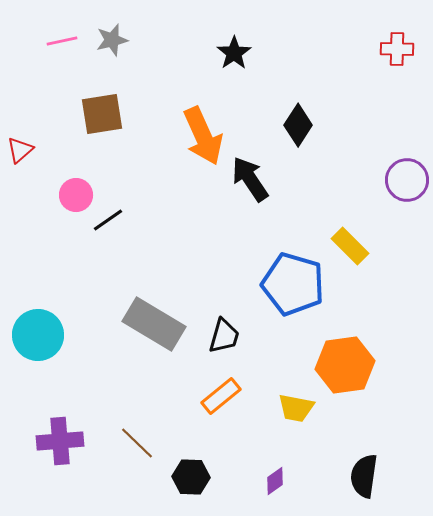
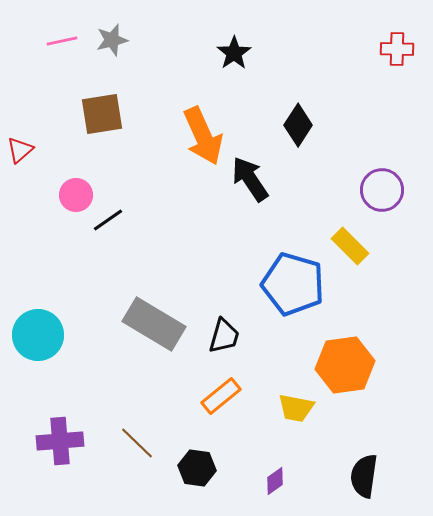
purple circle: moved 25 px left, 10 px down
black hexagon: moved 6 px right, 9 px up; rotated 6 degrees clockwise
